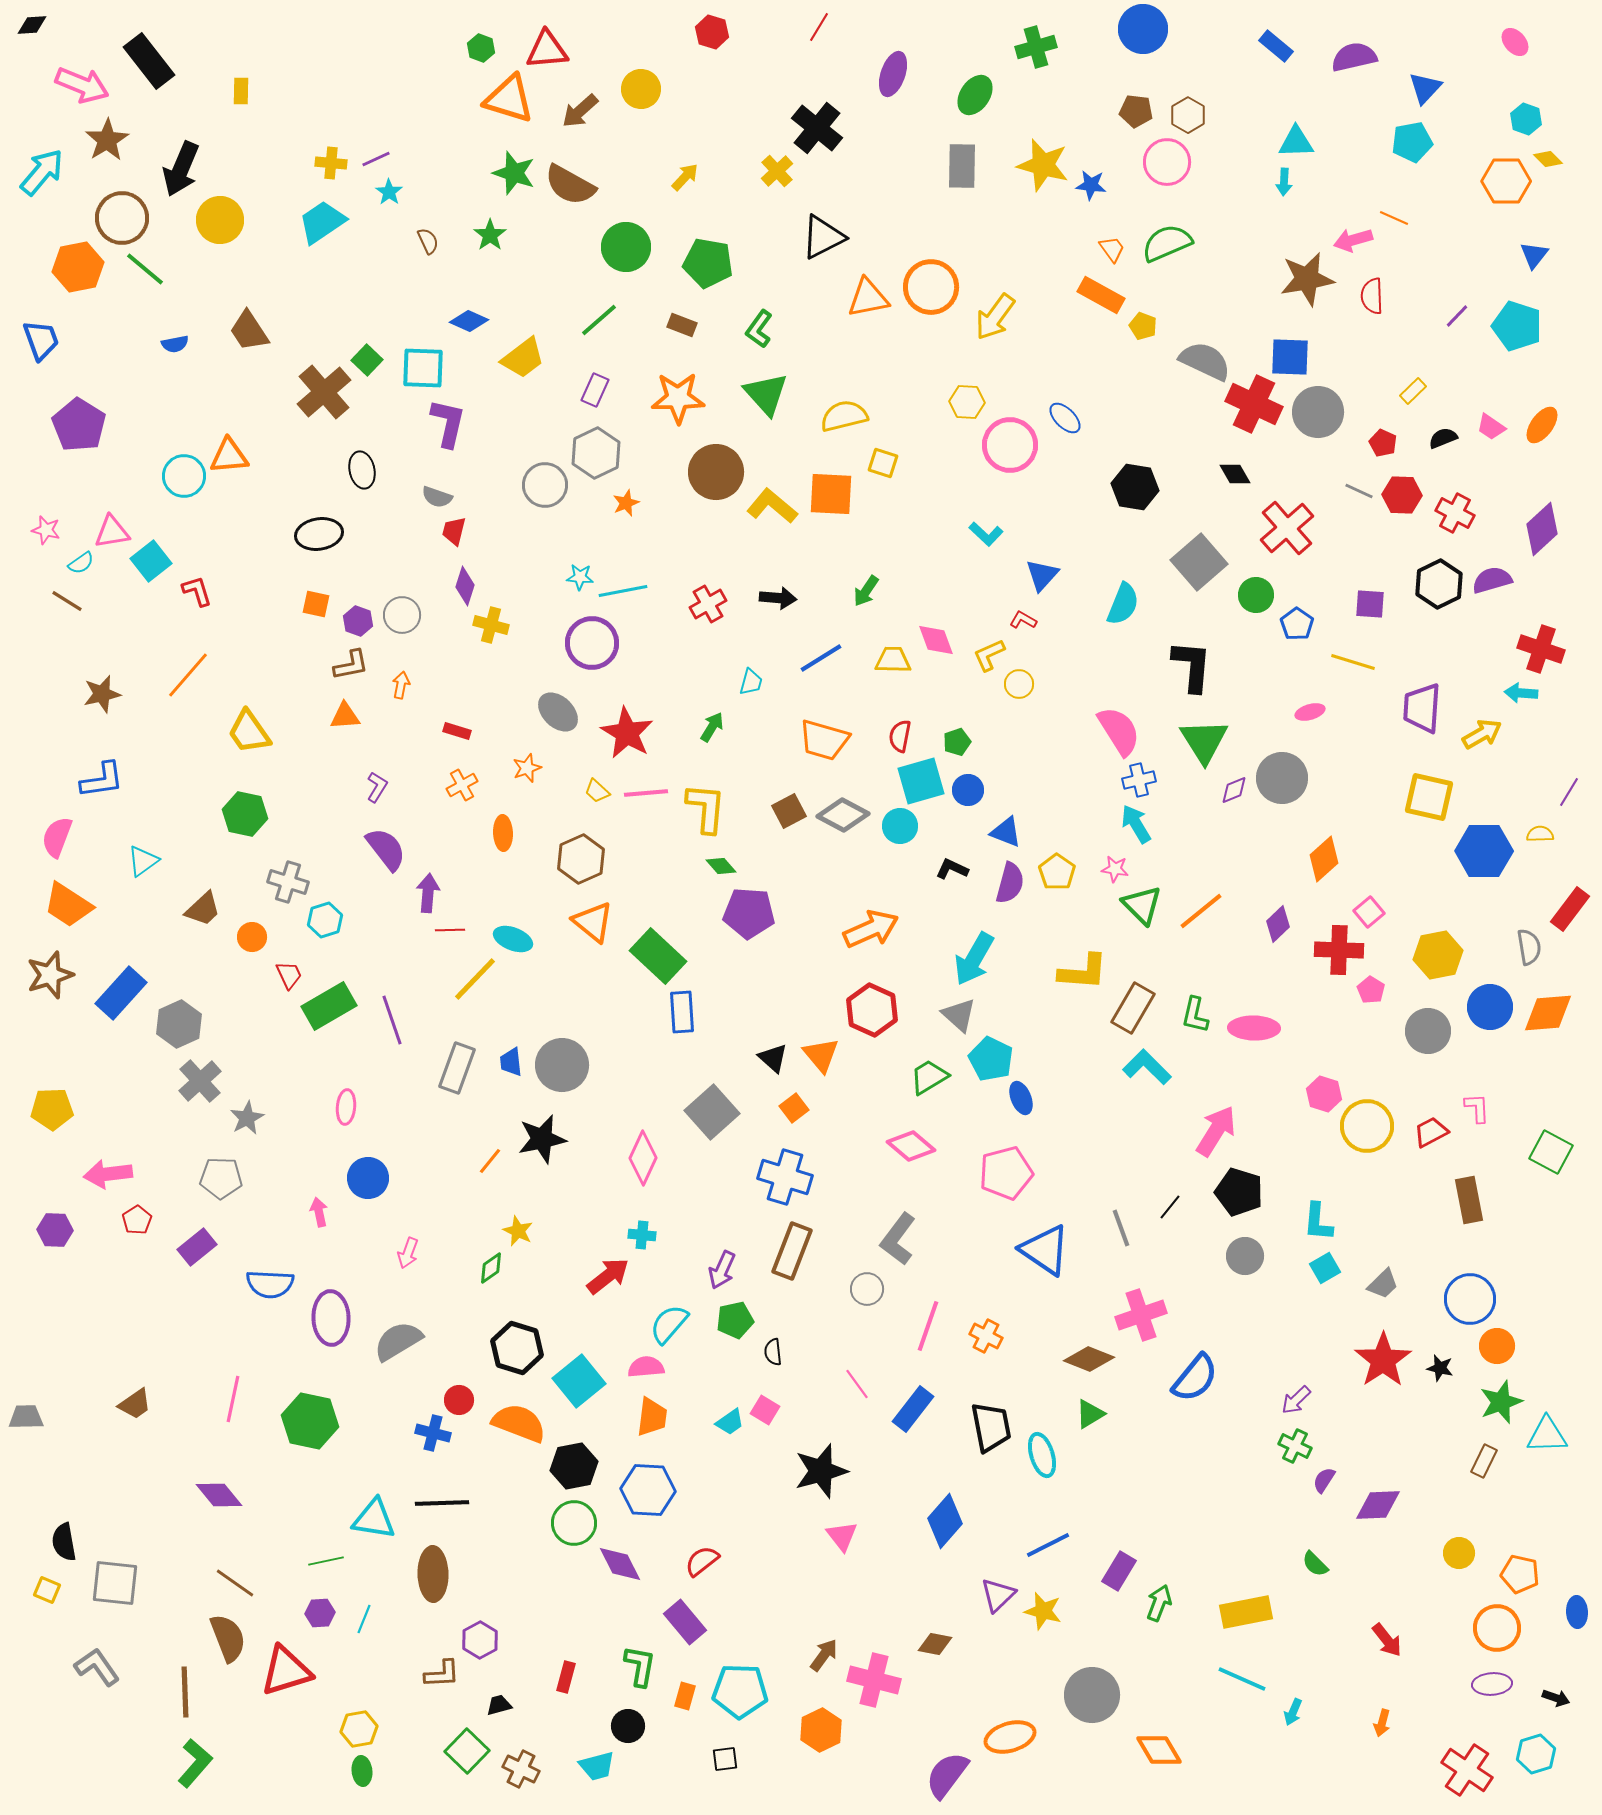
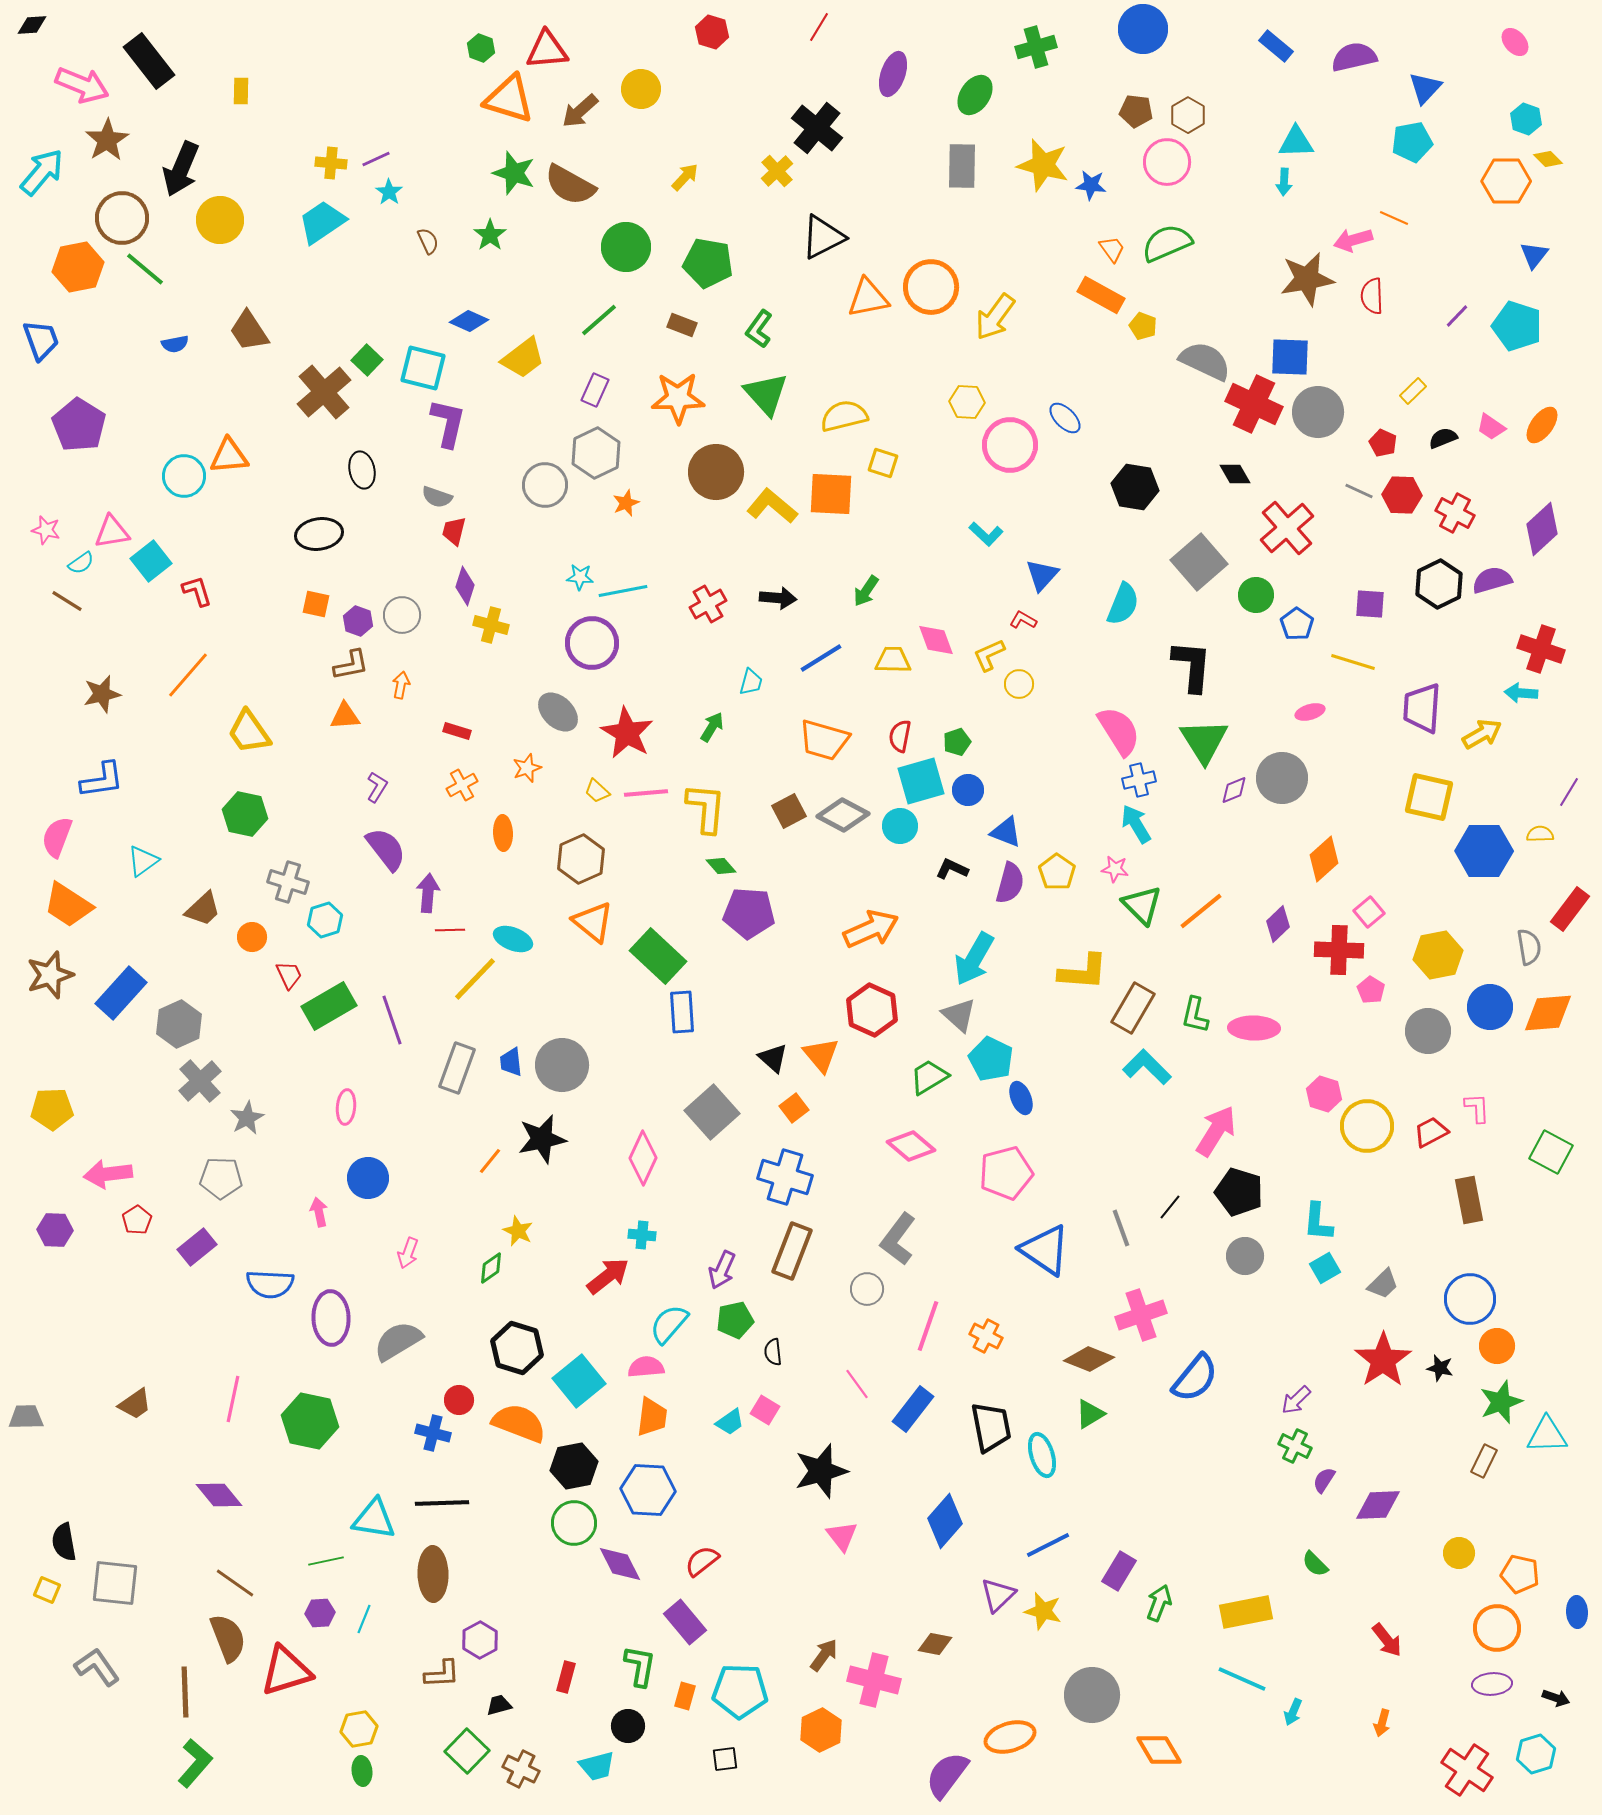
cyan square at (423, 368): rotated 12 degrees clockwise
